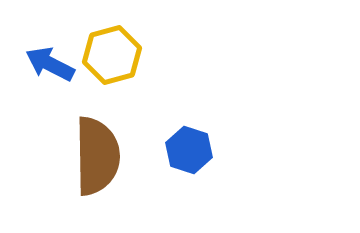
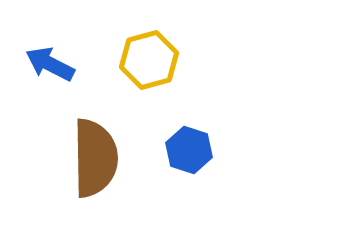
yellow hexagon: moved 37 px right, 5 px down
brown semicircle: moved 2 px left, 2 px down
